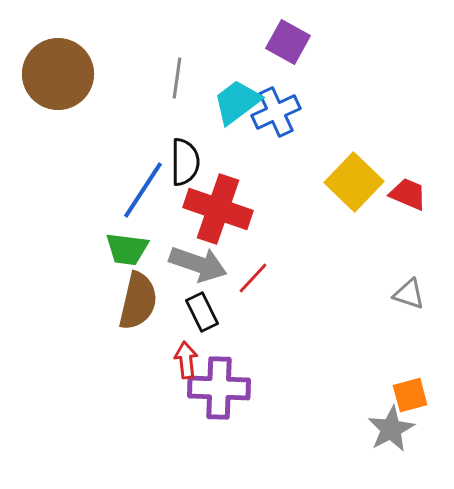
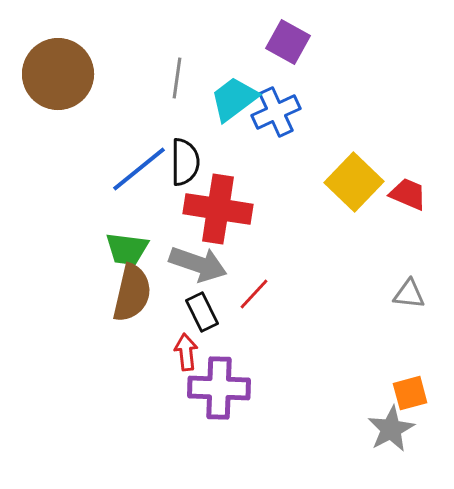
cyan trapezoid: moved 3 px left, 3 px up
blue line: moved 4 px left, 21 px up; rotated 18 degrees clockwise
red cross: rotated 10 degrees counterclockwise
red line: moved 1 px right, 16 px down
gray triangle: rotated 12 degrees counterclockwise
brown semicircle: moved 6 px left, 8 px up
red arrow: moved 8 px up
orange square: moved 2 px up
